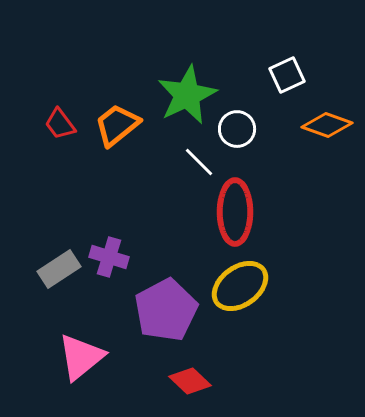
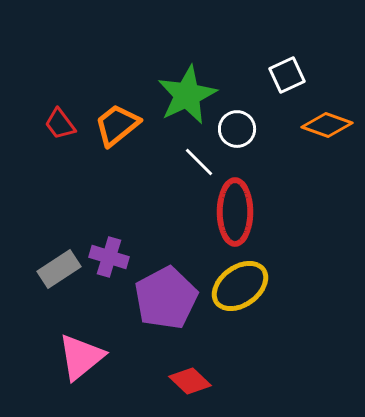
purple pentagon: moved 12 px up
